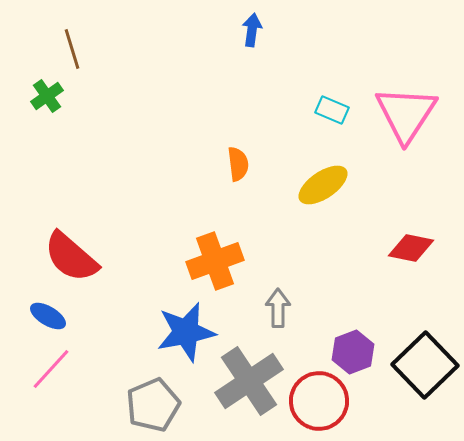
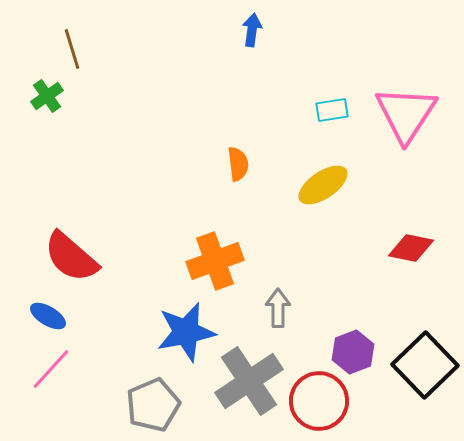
cyan rectangle: rotated 32 degrees counterclockwise
